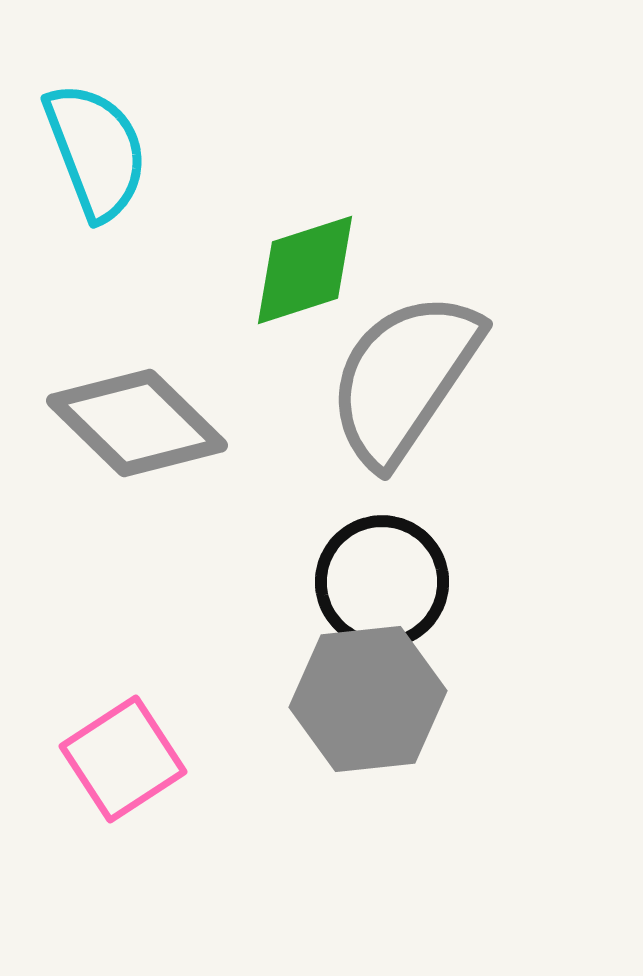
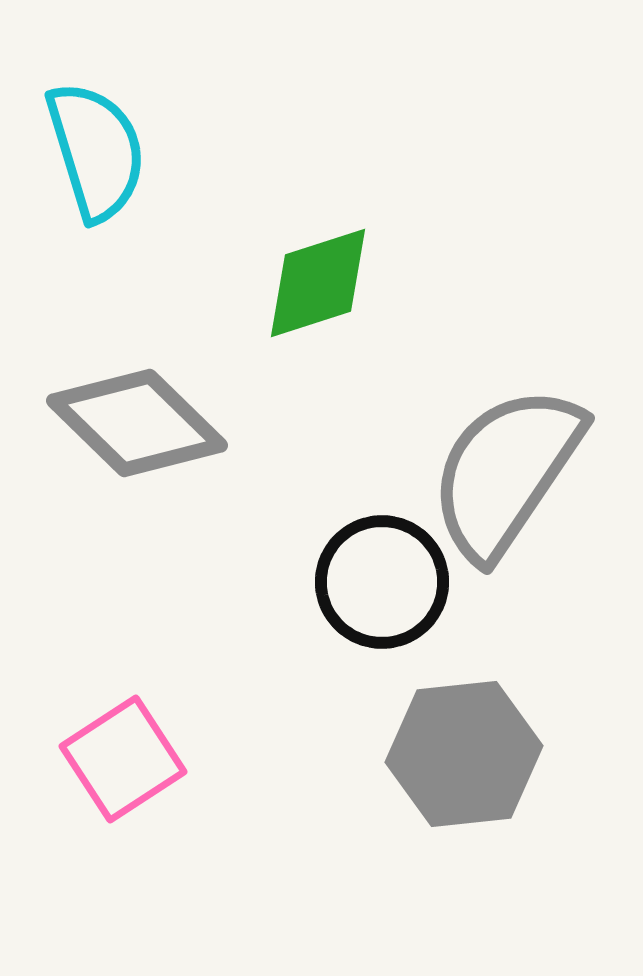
cyan semicircle: rotated 4 degrees clockwise
green diamond: moved 13 px right, 13 px down
gray semicircle: moved 102 px right, 94 px down
gray hexagon: moved 96 px right, 55 px down
